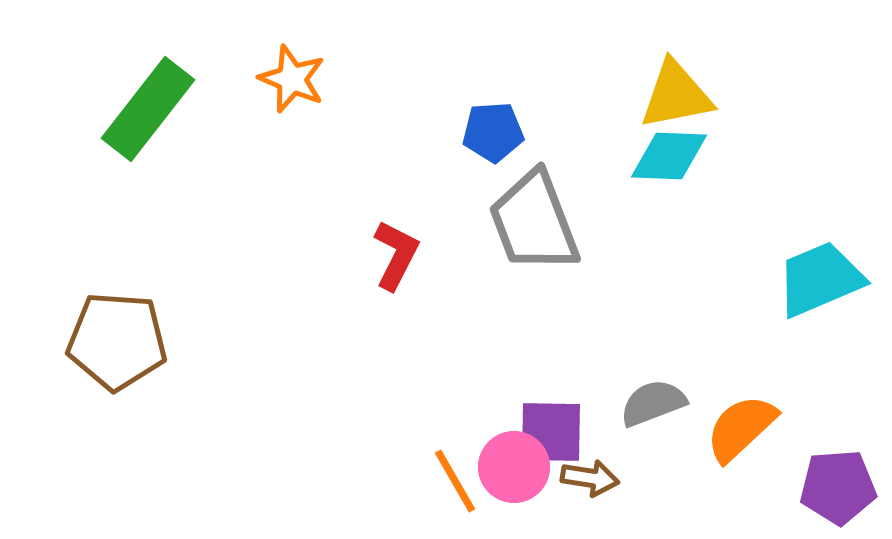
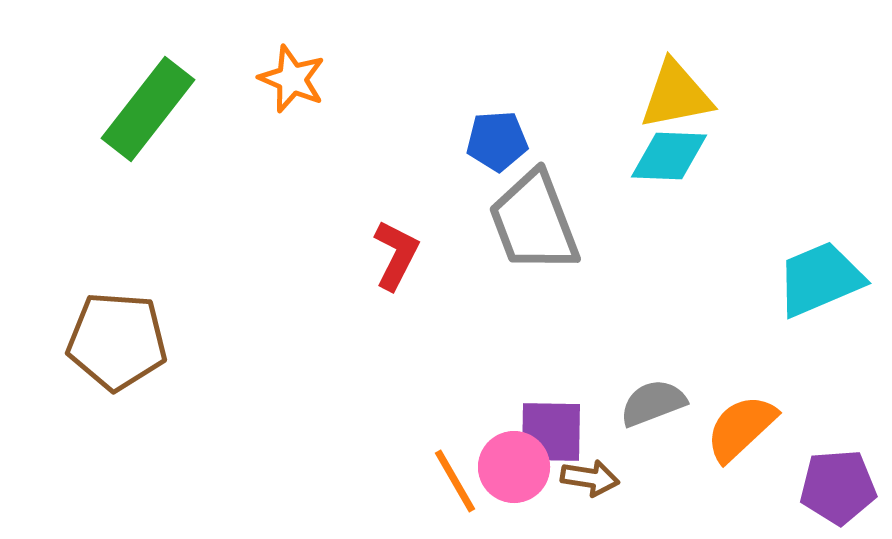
blue pentagon: moved 4 px right, 9 px down
